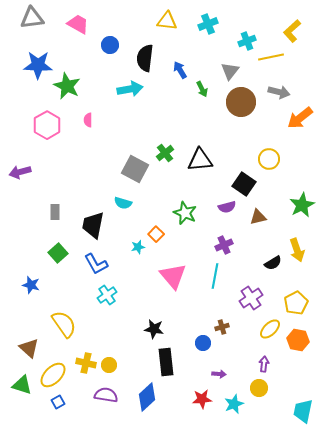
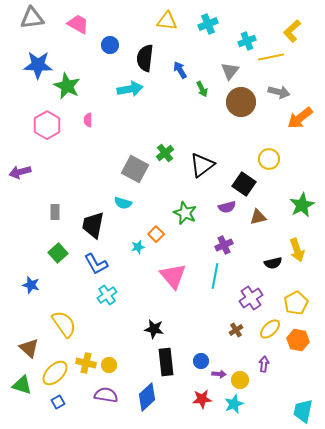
black triangle at (200, 160): moved 2 px right, 5 px down; rotated 32 degrees counterclockwise
black semicircle at (273, 263): rotated 18 degrees clockwise
brown cross at (222, 327): moved 14 px right, 3 px down; rotated 16 degrees counterclockwise
blue circle at (203, 343): moved 2 px left, 18 px down
yellow ellipse at (53, 375): moved 2 px right, 2 px up
yellow circle at (259, 388): moved 19 px left, 8 px up
